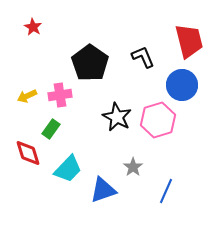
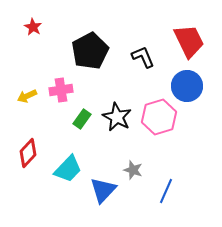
red trapezoid: rotated 12 degrees counterclockwise
black pentagon: moved 12 px up; rotated 9 degrees clockwise
blue circle: moved 5 px right, 1 px down
pink cross: moved 1 px right, 5 px up
pink hexagon: moved 1 px right, 3 px up
green rectangle: moved 31 px right, 10 px up
red diamond: rotated 60 degrees clockwise
gray star: moved 3 px down; rotated 18 degrees counterclockwise
blue triangle: rotated 28 degrees counterclockwise
